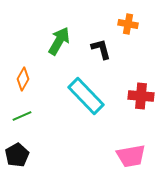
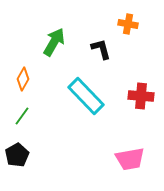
green arrow: moved 5 px left, 1 px down
green line: rotated 30 degrees counterclockwise
pink trapezoid: moved 1 px left, 3 px down
